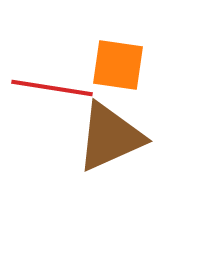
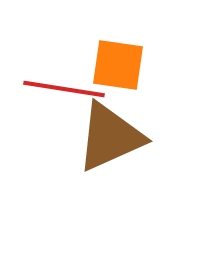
red line: moved 12 px right, 1 px down
